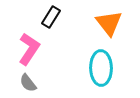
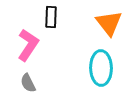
black rectangle: rotated 30 degrees counterclockwise
pink L-shape: moved 1 px left, 4 px up
gray semicircle: rotated 12 degrees clockwise
